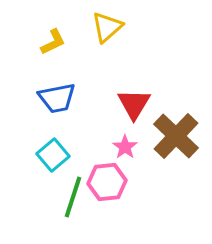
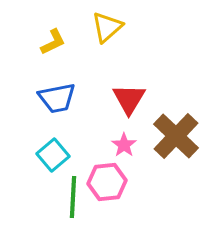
red triangle: moved 5 px left, 5 px up
pink star: moved 1 px left, 2 px up
green line: rotated 15 degrees counterclockwise
